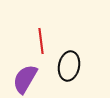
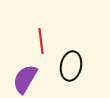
black ellipse: moved 2 px right
